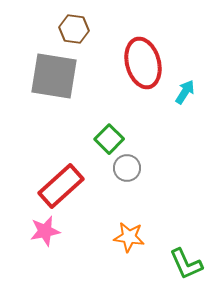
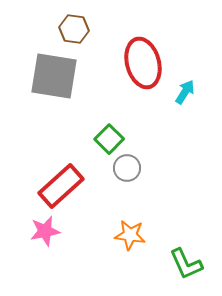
orange star: moved 1 px right, 2 px up
